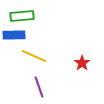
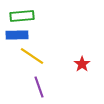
blue rectangle: moved 3 px right
yellow line: moved 2 px left; rotated 10 degrees clockwise
red star: moved 1 px down
